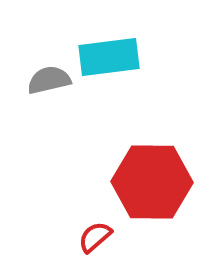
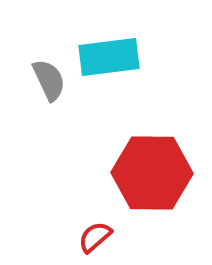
gray semicircle: rotated 78 degrees clockwise
red hexagon: moved 9 px up
